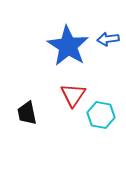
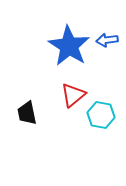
blue arrow: moved 1 px left, 1 px down
blue star: moved 1 px right
red triangle: rotated 16 degrees clockwise
